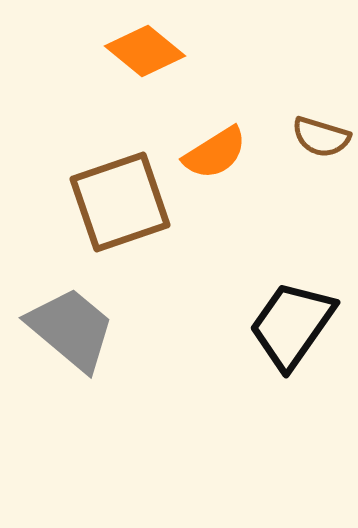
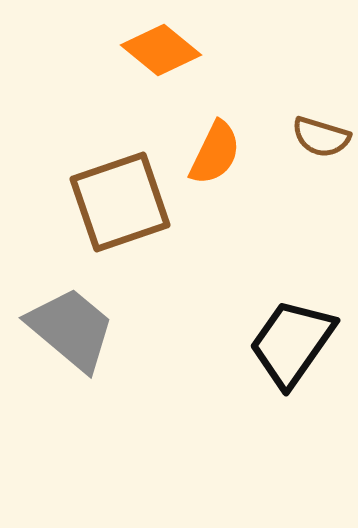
orange diamond: moved 16 px right, 1 px up
orange semicircle: rotated 32 degrees counterclockwise
black trapezoid: moved 18 px down
